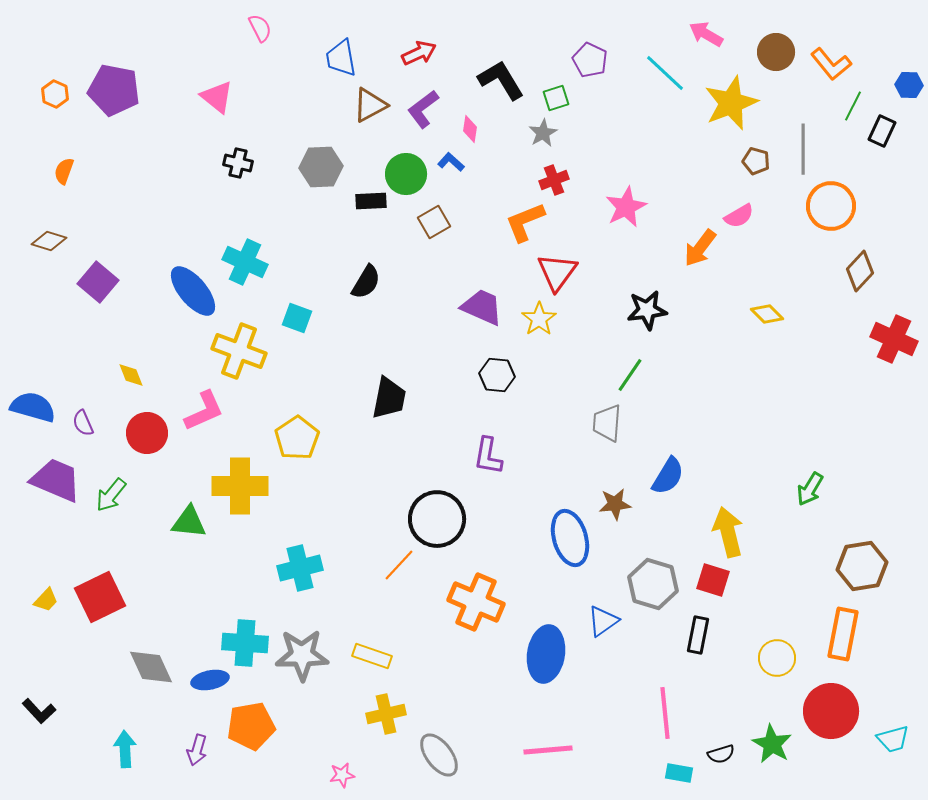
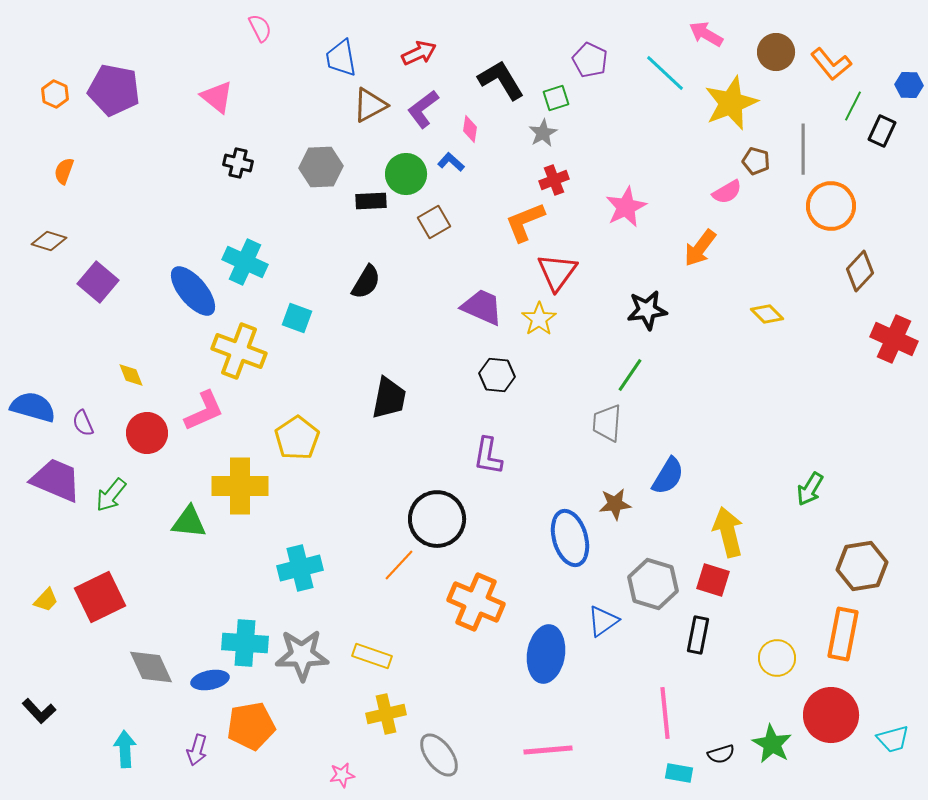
pink semicircle at (739, 216): moved 12 px left, 24 px up
red circle at (831, 711): moved 4 px down
